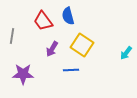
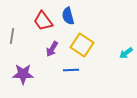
cyan arrow: rotated 16 degrees clockwise
